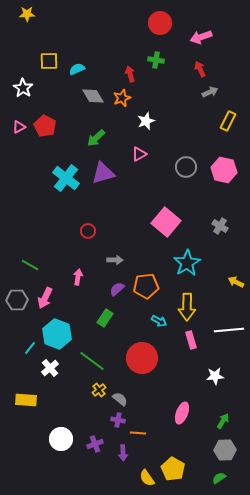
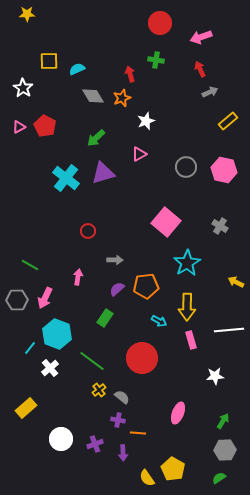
yellow rectangle at (228, 121): rotated 24 degrees clockwise
gray semicircle at (120, 399): moved 2 px right, 2 px up
yellow rectangle at (26, 400): moved 8 px down; rotated 45 degrees counterclockwise
pink ellipse at (182, 413): moved 4 px left
